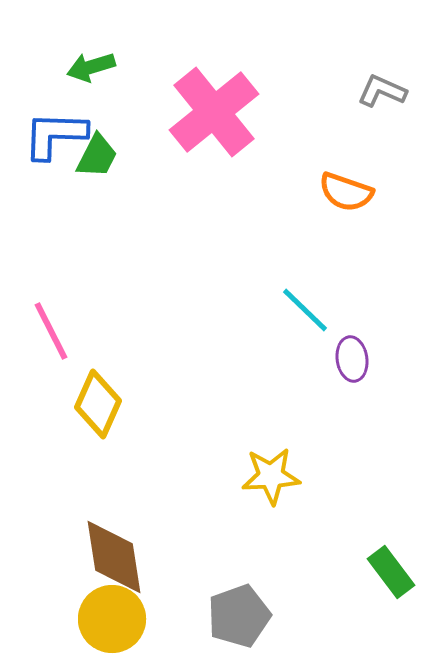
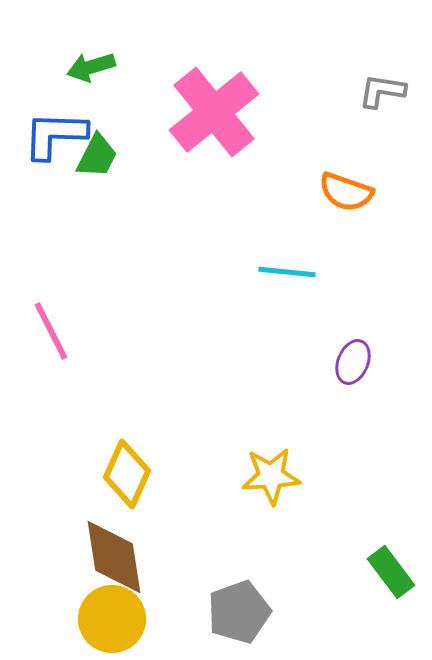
gray L-shape: rotated 15 degrees counterclockwise
cyan line: moved 18 px left, 38 px up; rotated 38 degrees counterclockwise
purple ellipse: moved 1 px right, 3 px down; rotated 30 degrees clockwise
yellow diamond: moved 29 px right, 70 px down
gray pentagon: moved 4 px up
